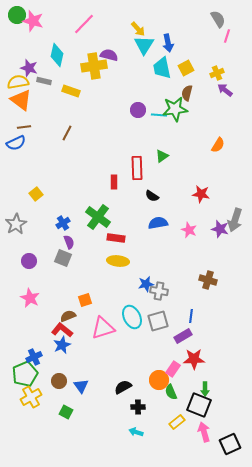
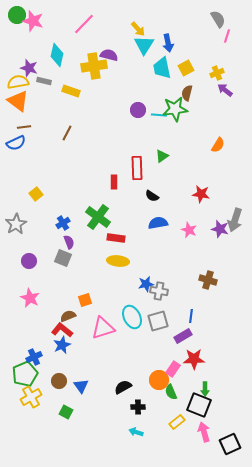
orange triangle at (21, 100): moved 3 px left, 1 px down
